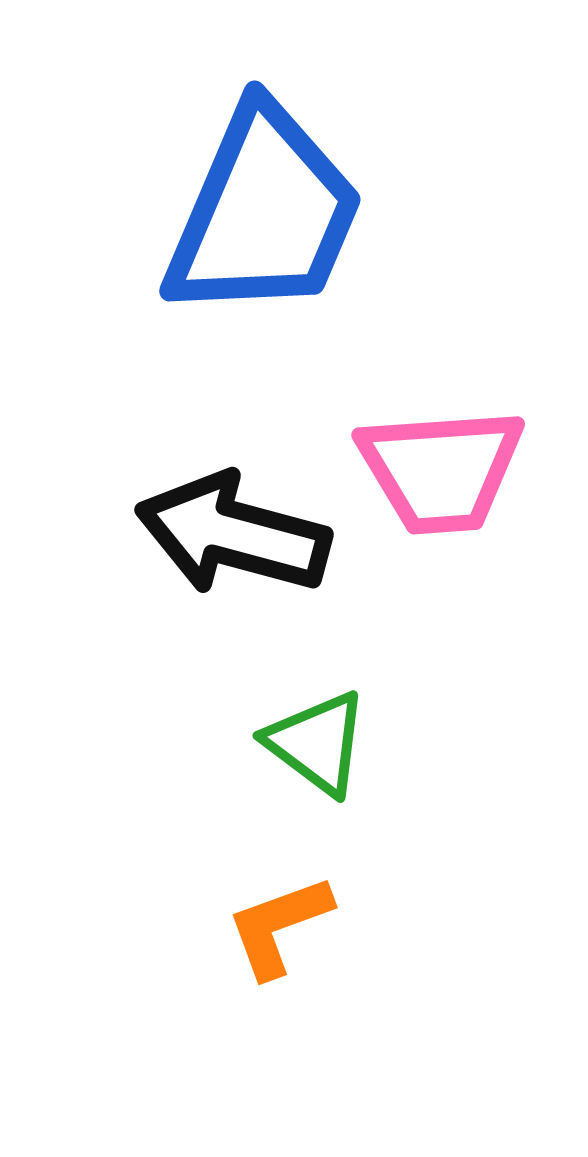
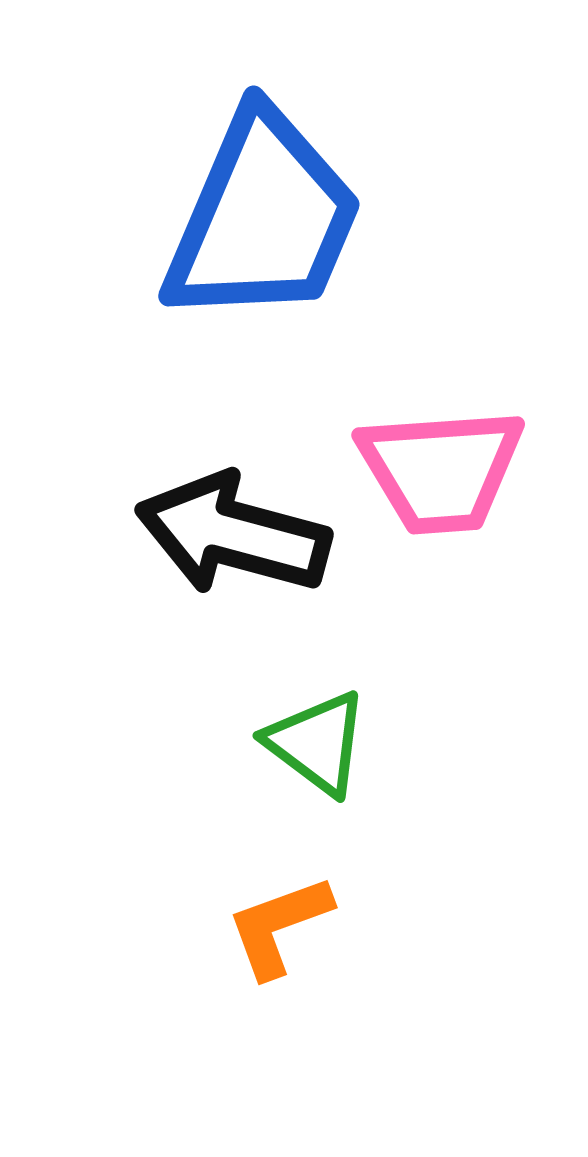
blue trapezoid: moved 1 px left, 5 px down
